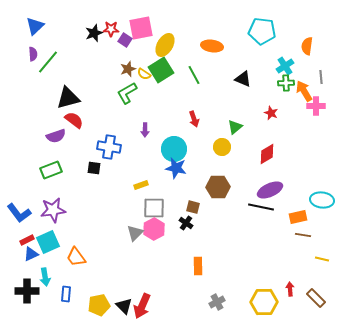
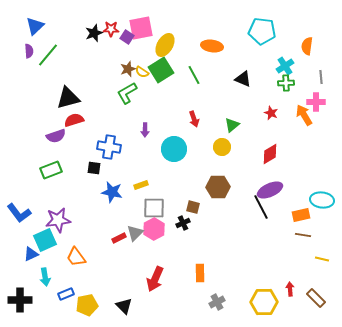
purple square at (125, 40): moved 2 px right, 3 px up
purple semicircle at (33, 54): moved 4 px left, 3 px up
green line at (48, 62): moved 7 px up
yellow semicircle at (144, 74): moved 2 px left, 2 px up
orange arrow at (304, 91): moved 24 px down
pink cross at (316, 106): moved 4 px up
red semicircle at (74, 120): rotated 54 degrees counterclockwise
green triangle at (235, 127): moved 3 px left, 2 px up
red diamond at (267, 154): moved 3 px right
blue star at (176, 168): moved 64 px left, 24 px down
black line at (261, 207): rotated 50 degrees clockwise
purple star at (53, 210): moved 5 px right, 10 px down
orange rectangle at (298, 217): moved 3 px right, 2 px up
black cross at (186, 223): moved 3 px left; rotated 32 degrees clockwise
red rectangle at (27, 240): moved 92 px right, 2 px up
cyan square at (48, 242): moved 3 px left, 2 px up
orange rectangle at (198, 266): moved 2 px right, 7 px down
black cross at (27, 291): moved 7 px left, 9 px down
blue rectangle at (66, 294): rotated 63 degrees clockwise
yellow pentagon at (99, 305): moved 12 px left
red arrow at (142, 306): moved 13 px right, 27 px up
